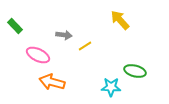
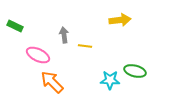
yellow arrow: rotated 125 degrees clockwise
green rectangle: rotated 21 degrees counterclockwise
gray arrow: rotated 105 degrees counterclockwise
yellow line: rotated 40 degrees clockwise
orange arrow: rotated 30 degrees clockwise
cyan star: moved 1 px left, 7 px up
